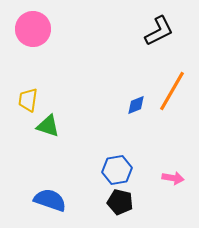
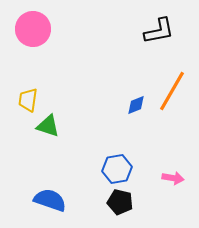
black L-shape: rotated 16 degrees clockwise
blue hexagon: moved 1 px up
